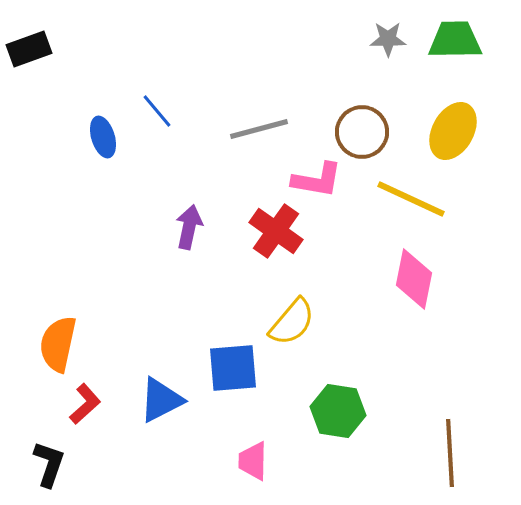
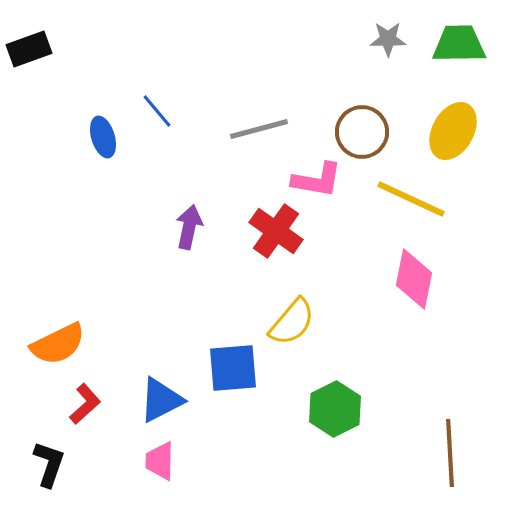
green trapezoid: moved 4 px right, 4 px down
orange semicircle: rotated 128 degrees counterclockwise
green hexagon: moved 3 px left, 2 px up; rotated 24 degrees clockwise
pink trapezoid: moved 93 px left
